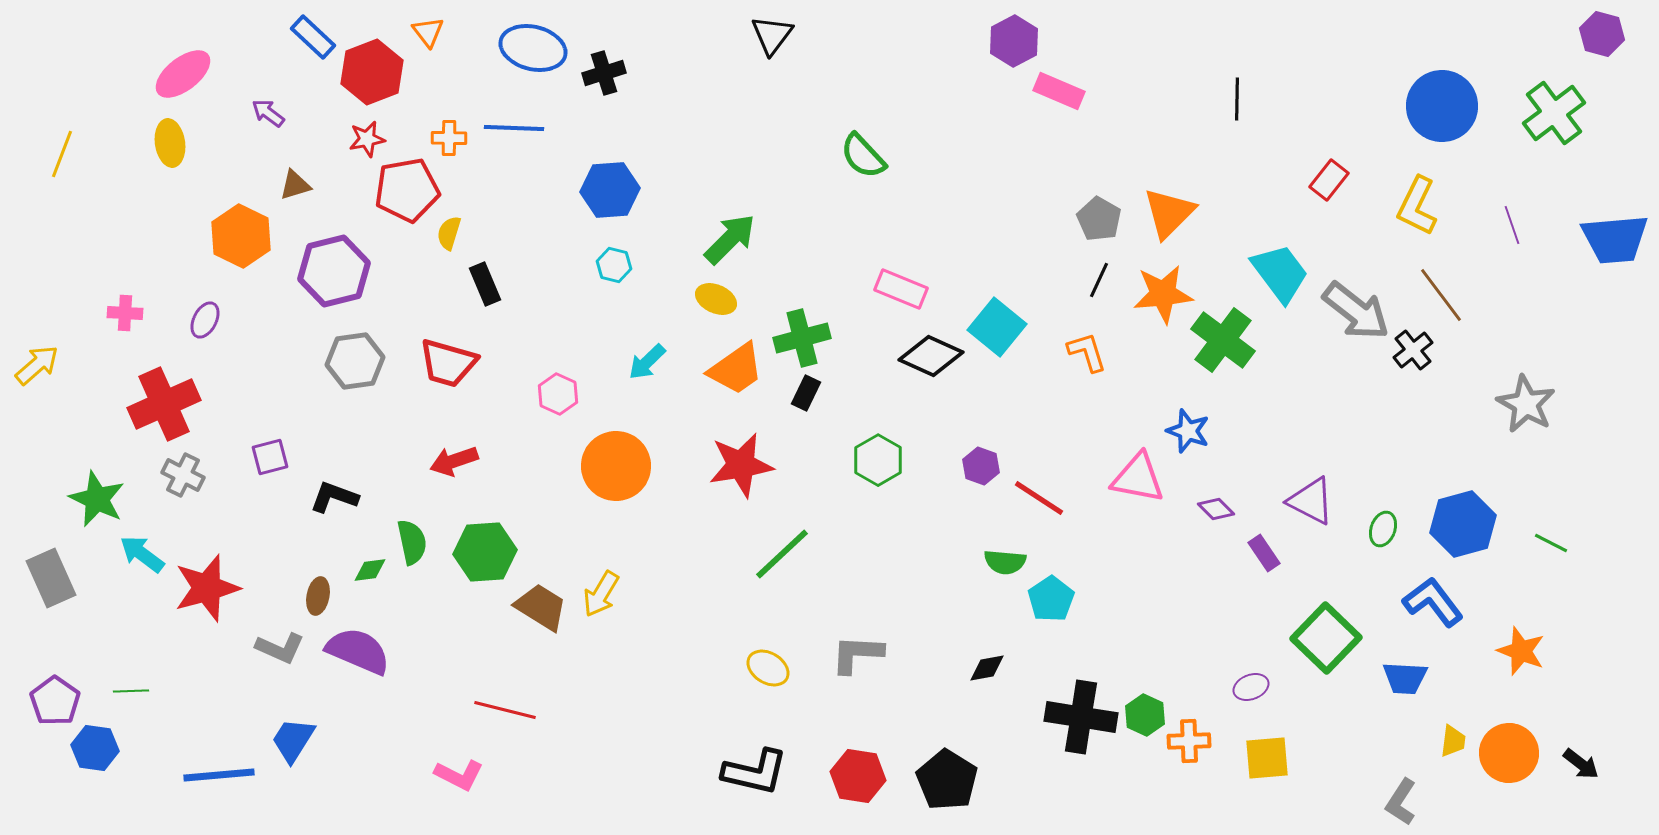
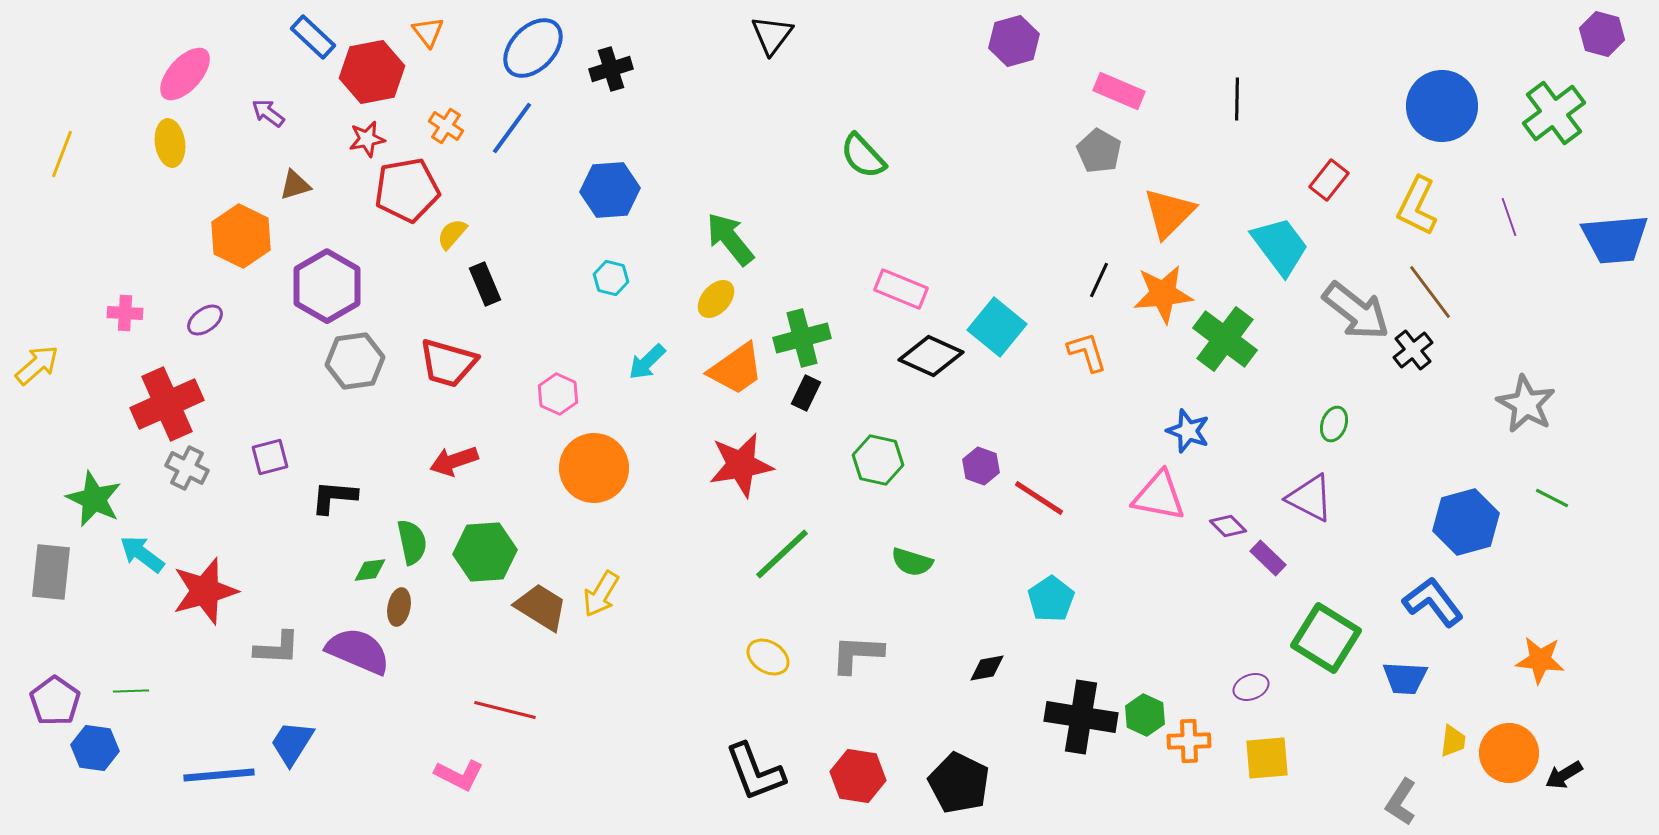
purple hexagon at (1014, 41): rotated 12 degrees clockwise
blue ellipse at (533, 48): rotated 60 degrees counterclockwise
red hexagon at (372, 72): rotated 10 degrees clockwise
black cross at (604, 73): moved 7 px right, 4 px up
pink ellipse at (183, 74): moved 2 px right; rotated 10 degrees counterclockwise
pink rectangle at (1059, 91): moved 60 px right
blue line at (514, 128): moved 2 px left; rotated 56 degrees counterclockwise
orange cross at (449, 138): moved 3 px left, 12 px up; rotated 32 degrees clockwise
gray pentagon at (1099, 219): moved 68 px up
purple line at (1512, 225): moved 3 px left, 8 px up
yellow semicircle at (449, 233): moved 3 px right, 1 px down; rotated 24 degrees clockwise
green arrow at (730, 239): rotated 84 degrees counterclockwise
cyan hexagon at (614, 265): moved 3 px left, 13 px down
purple hexagon at (334, 271): moved 7 px left, 15 px down; rotated 16 degrees counterclockwise
cyan trapezoid at (1280, 273): moved 27 px up
brown line at (1441, 295): moved 11 px left, 3 px up
yellow ellipse at (716, 299): rotated 72 degrees counterclockwise
purple ellipse at (205, 320): rotated 27 degrees clockwise
green cross at (1223, 340): moved 2 px right, 1 px up
red cross at (164, 404): moved 3 px right
green hexagon at (878, 460): rotated 18 degrees counterclockwise
orange circle at (616, 466): moved 22 px left, 2 px down
gray cross at (183, 475): moved 4 px right, 7 px up
pink triangle at (1138, 478): moved 21 px right, 18 px down
black L-shape at (334, 497): rotated 15 degrees counterclockwise
green star at (97, 499): moved 3 px left
purple triangle at (1311, 501): moved 1 px left, 3 px up
purple diamond at (1216, 509): moved 12 px right, 17 px down
blue hexagon at (1463, 524): moved 3 px right, 2 px up
green ellipse at (1383, 529): moved 49 px left, 105 px up
green line at (1551, 543): moved 1 px right, 45 px up
purple rectangle at (1264, 553): moved 4 px right, 5 px down; rotated 12 degrees counterclockwise
green semicircle at (1005, 562): moved 93 px left; rotated 12 degrees clockwise
gray rectangle at (51, 578): moved 6 px up; rotated 30 degrees clockwise
red star at (207, 588): moved 2 px left, 3 px down
brown ellipse at (318, 596): moved 81 px right, 11 px down
green square at (1326, 638): rotated 12 degrees counterclockwise
gray L-shape at (280, 648): moved 3 px left; rotated 21 degrees counterclockwise
orange star at (1521, 651): moved 19 px right, 9 px down; rotated 15 degrees counterclockwise
yellow ellipse at (768, 668): moved 11 px up
blue trapezoid at (293, 740): moved 1 px left, 3 px down
black arrow at (1581, 764): moved 17 px left, 11 px down; rotated 111 degrees clockwise
black L-shape at (755, 772): rotated 56 degrees clockwise
black pentagon at (947, 780): moved 12 px right, 3 px down; rotated 6 degrees counterclockwise
